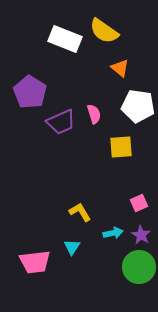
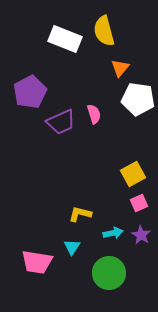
yellow semicircle: rotated 40 degrees clockwise
orange triangle: rotated 30 degrees clockwise
purple pentagon: rotated 12 degrees clockwise
white pentagon: moved 7 px up
yellow square: moved 12 px right, 27 px down; rotated 25 degrees counterclockwise
yellow L-shape: moved 2 px down; rotated 45 degrees counterclockwise
pink trapezoid: moved 2 px right; rotated 16 degrees clockwise
green circle: moved 30 px left, 6 px down
